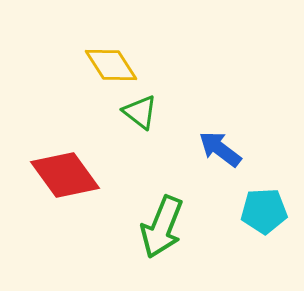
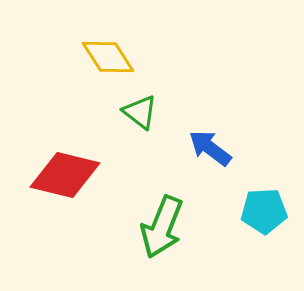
yellow diamond: moved 3 px left, 8 px up
blue arrow: moved 10 px left, 1 px up
red diamond: rotated 40 degrees counterclockwise
